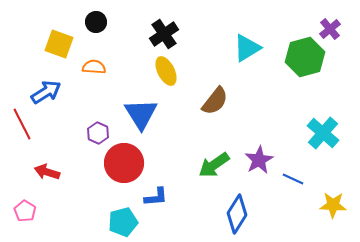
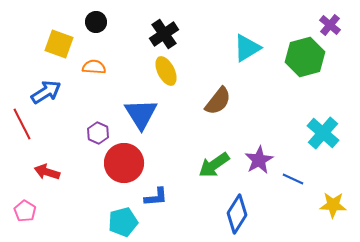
purple cross: moved 4 px up; rotated 10 degrees counterclockwise
brown semicircle: moved 3 px right
